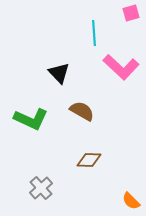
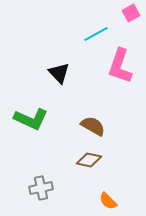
pink square: rotated 12 degrees counterclockwise
cyan line: moved 2 px right, 1 px down; rotated 65 degrees clockwise
pink L-shape: moved 1 px left, 1 px up; rotated 66 degrees clockwise
brown semicircle: moved 11 px right, 15 px down
brown diamond: rotated 10 degrees clockwise
gray cross: rotated 30 degrees clockwise
orange semicircle: moved 23 px left
